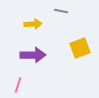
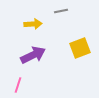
gray line: rotated 24 degrees counterclockwise
purple arrow: rotated 25 degrees counterclockwise
